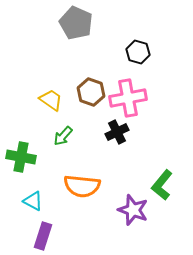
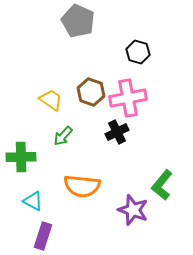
gray pentagon: moved 2 px right, 2 px up
green cross: rotated 12 degrees counterclockwise
